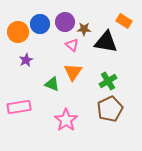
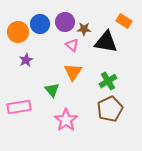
green triangle: moved 6 px down; rotated 28 degrees clockwise
